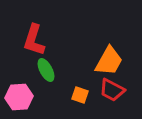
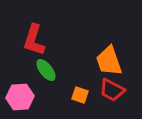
orange trapezoid: rotated 132 degrees clockwise
green ellipse: rotated 10 degrees counterclockwise
pink hexagon: moved 1 px right
